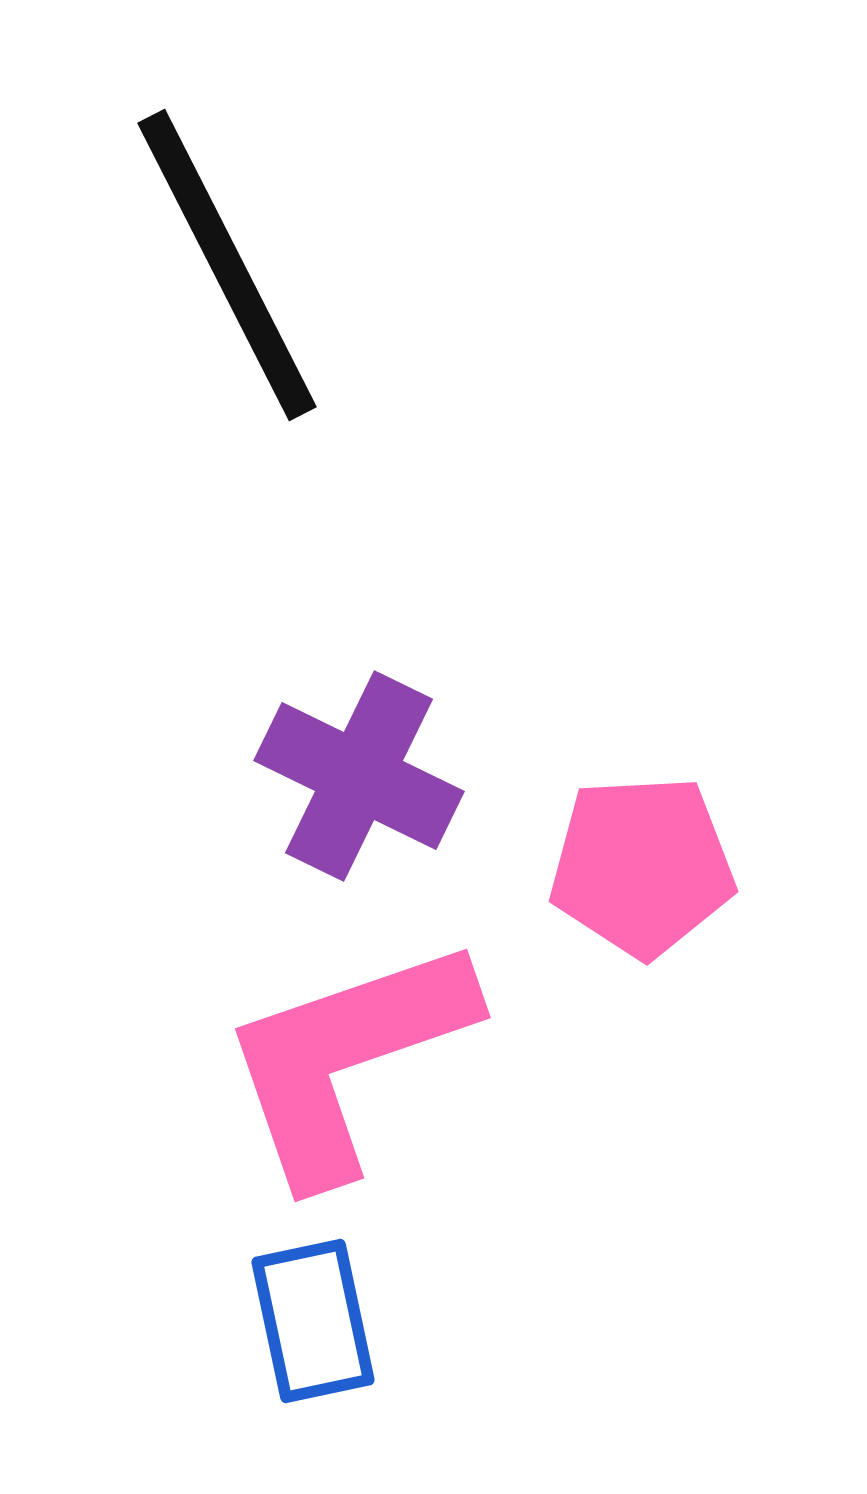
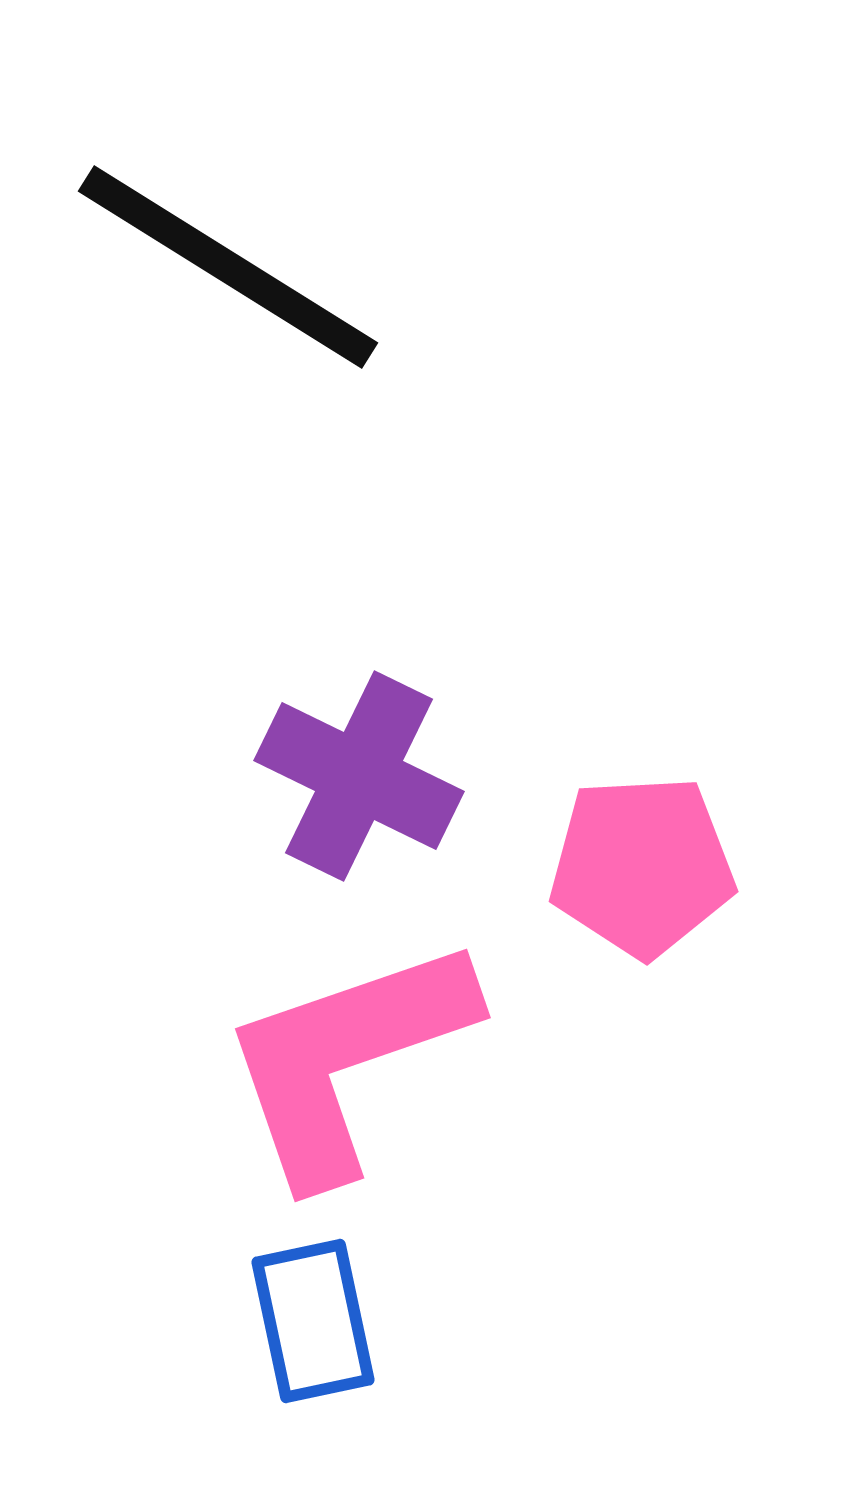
black line: moved 1 px right, 2 px down; rotated 31 degrees counterclockwise
